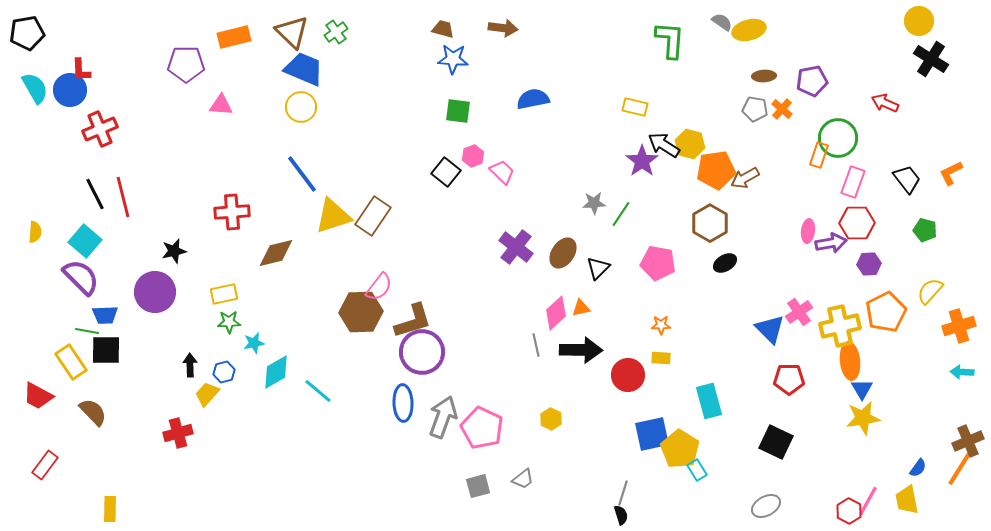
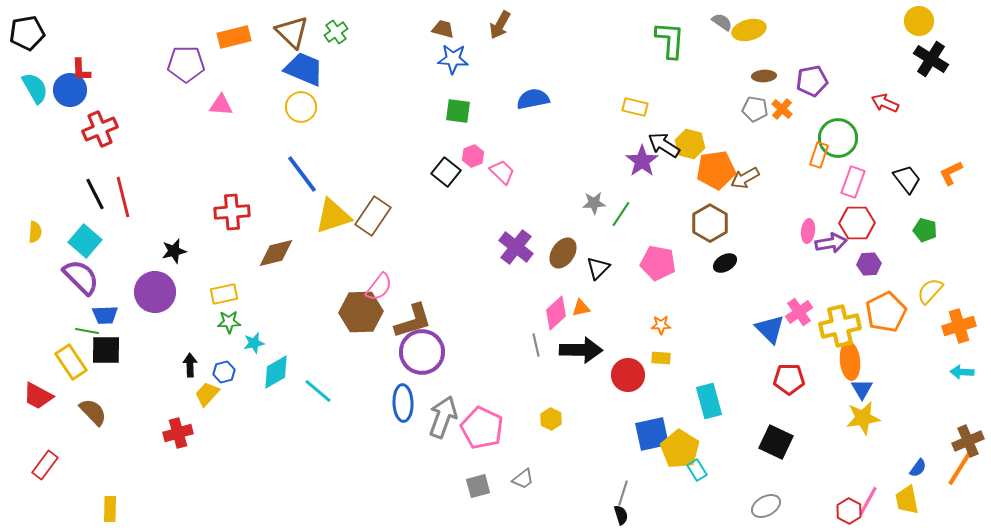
brown arrow at (503, 28): moved 3 px left, 3 px up; rotated 112 degrees clockwise
